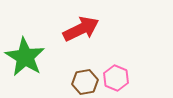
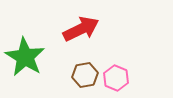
brown hexagon: moved 7 px up
